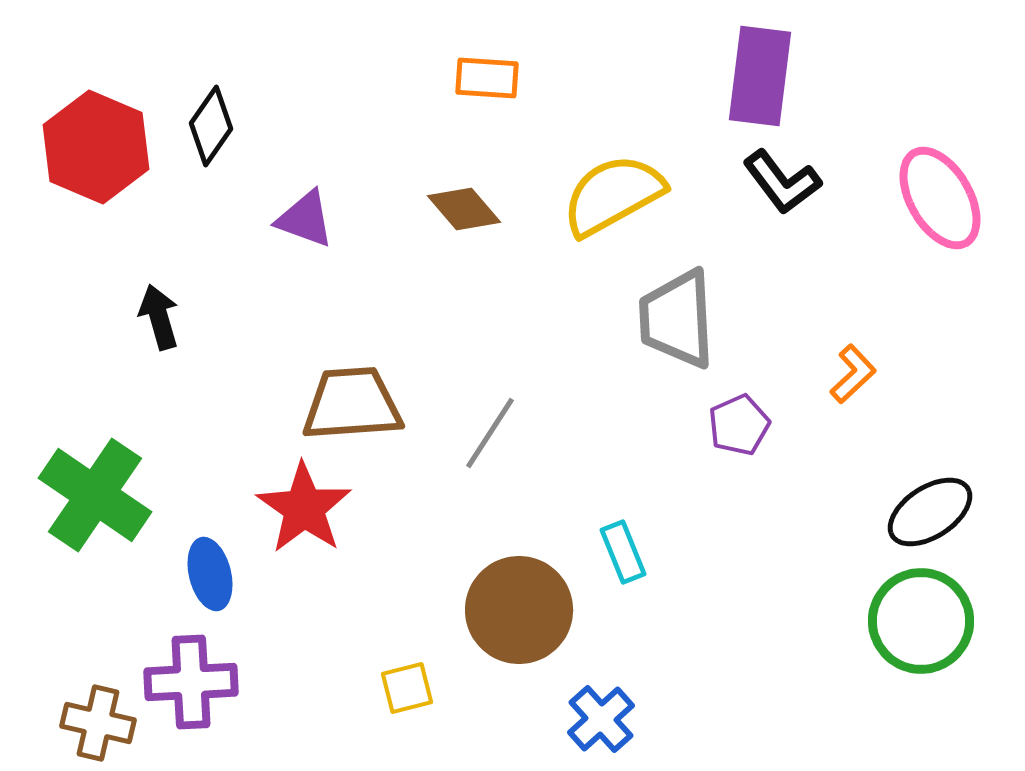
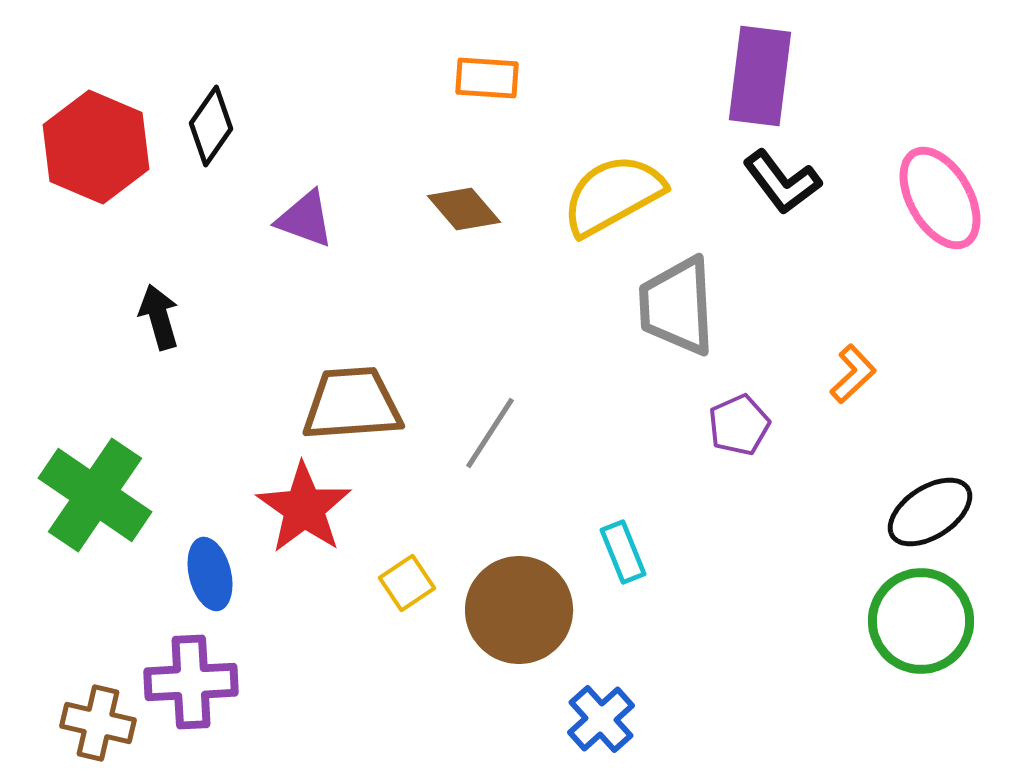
gray trapezoid: moved 13 px up
yellow square: moved 105 px up; rotated 20 degrees counterclockwise
